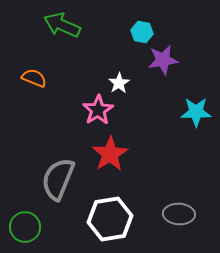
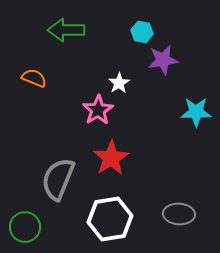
green arrow: moved 4 px right, 5 px down; rotated 24 degrees counterclockwise
red star: moved 1 px right, 4 px down
